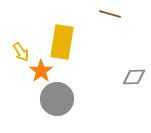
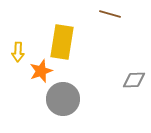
yellow arrow: moved 3 px left; rotated 36 degrees clockwise
orange star: rotated 15 degrees clockwise
gray diamond: moved 3 px down
gray circle: moved 6 px right
